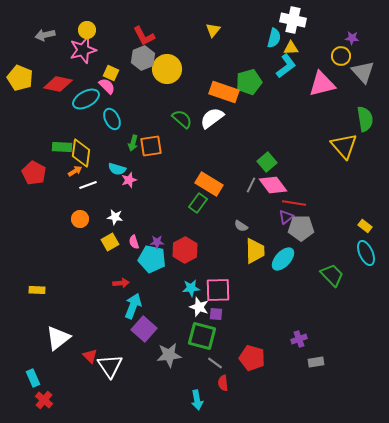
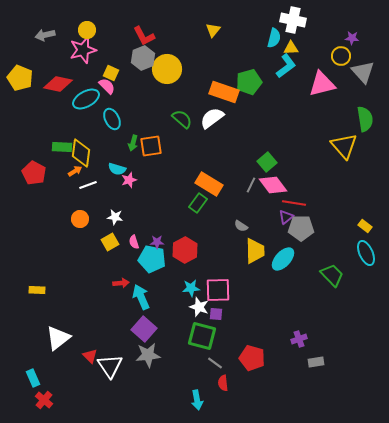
cyan arrow at (133, 306): moved 8 px right, 9 px up; rotated 45 degrees counterclockwise
gray star at (169, 355): moved 21 px left
